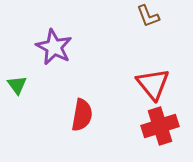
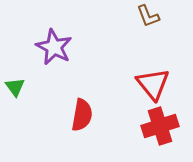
green triangle: moved 2 px left, 2 px down
